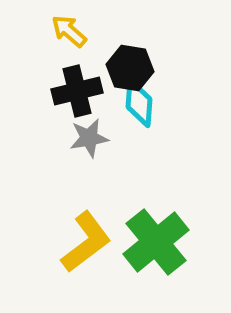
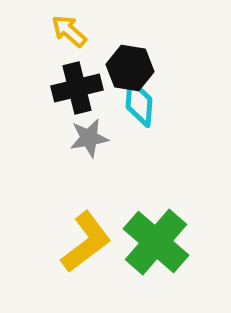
black cross: moved 3 px up
green cross: rotated 10 degrees counterclockwise
